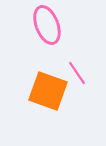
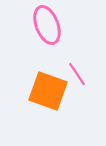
pink line: moved 1 px down
